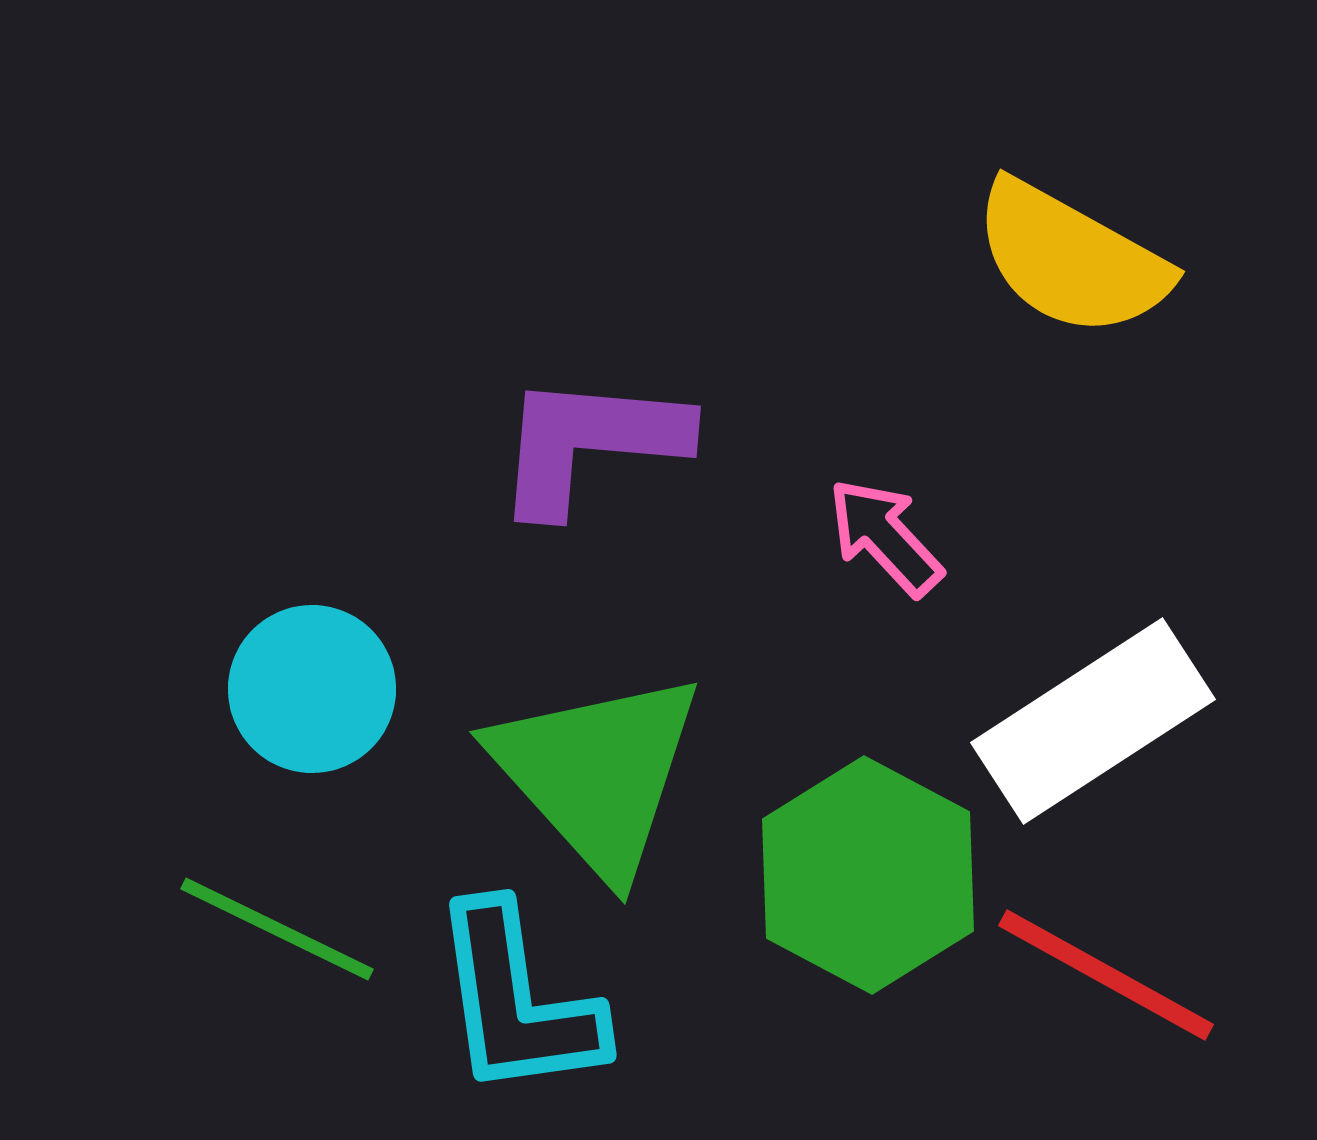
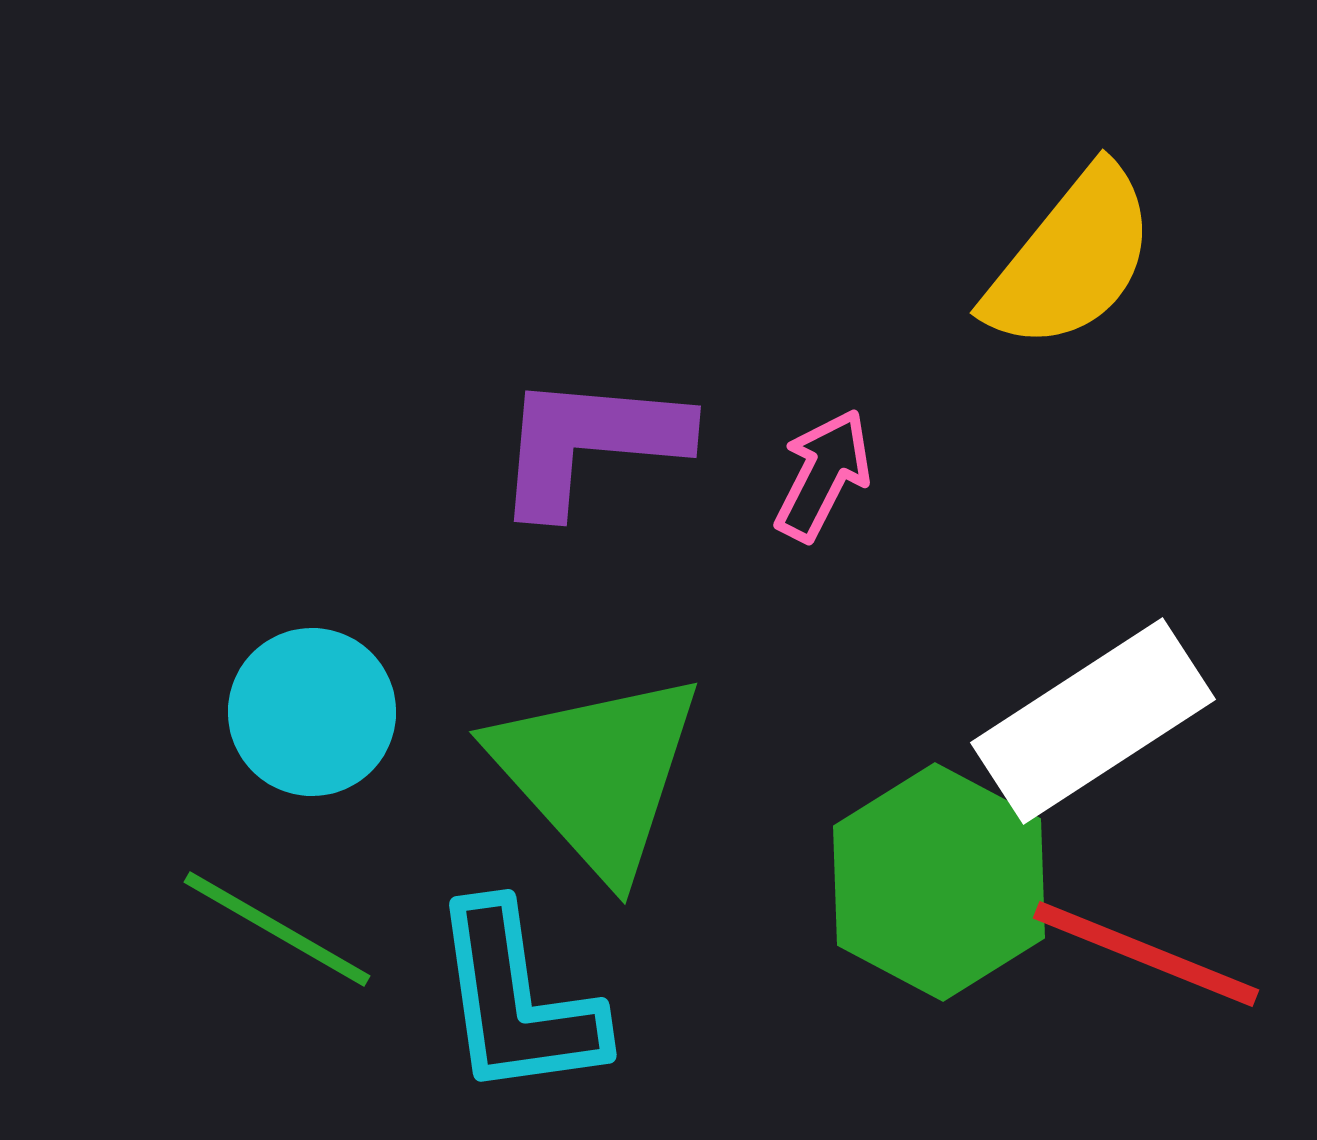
yellow semicircle: rotated 80 degrees counterclockwise
pink arrow: moved 62 px left, 62 px up; rotated 70 degrees clockwise
cyan circle: moved 23 px down
green hexagon: moved 71 px right, 7 px down
green line: rotated 4 degrees clockwise
red line: moved 40 px right, 21 px up; rotated 7 degrees counterclockwise
